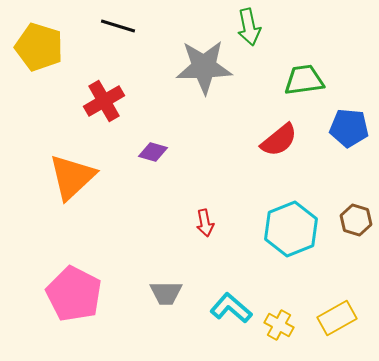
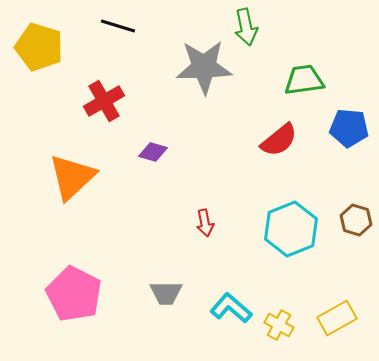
green arrow: moved 3 px left
